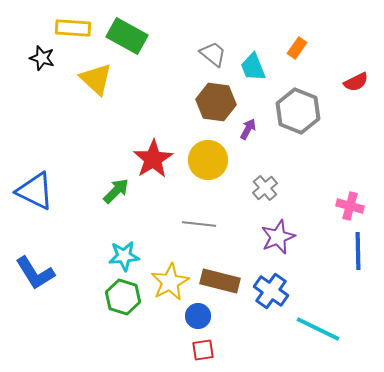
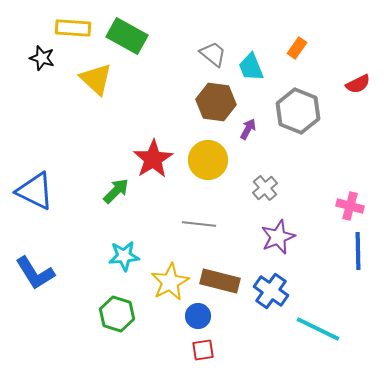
cyan trapezoid: moved 2 px left
red semicircle: moved 2 px right, 2 px down
green hexagon: moved 6 px left, 17 px down
